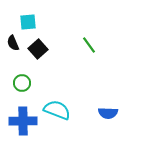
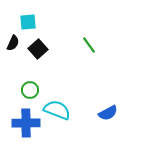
black semicircle: rotated 133 degrees counterclockwise
green circle: moved 8 px right, 7 px down
blue semicircle: rotated 30 degrees counterclockwise
blue cross: moved 3 px right, 2 px down
